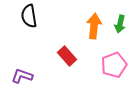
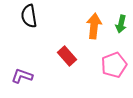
green arrow: moved 1 px right
